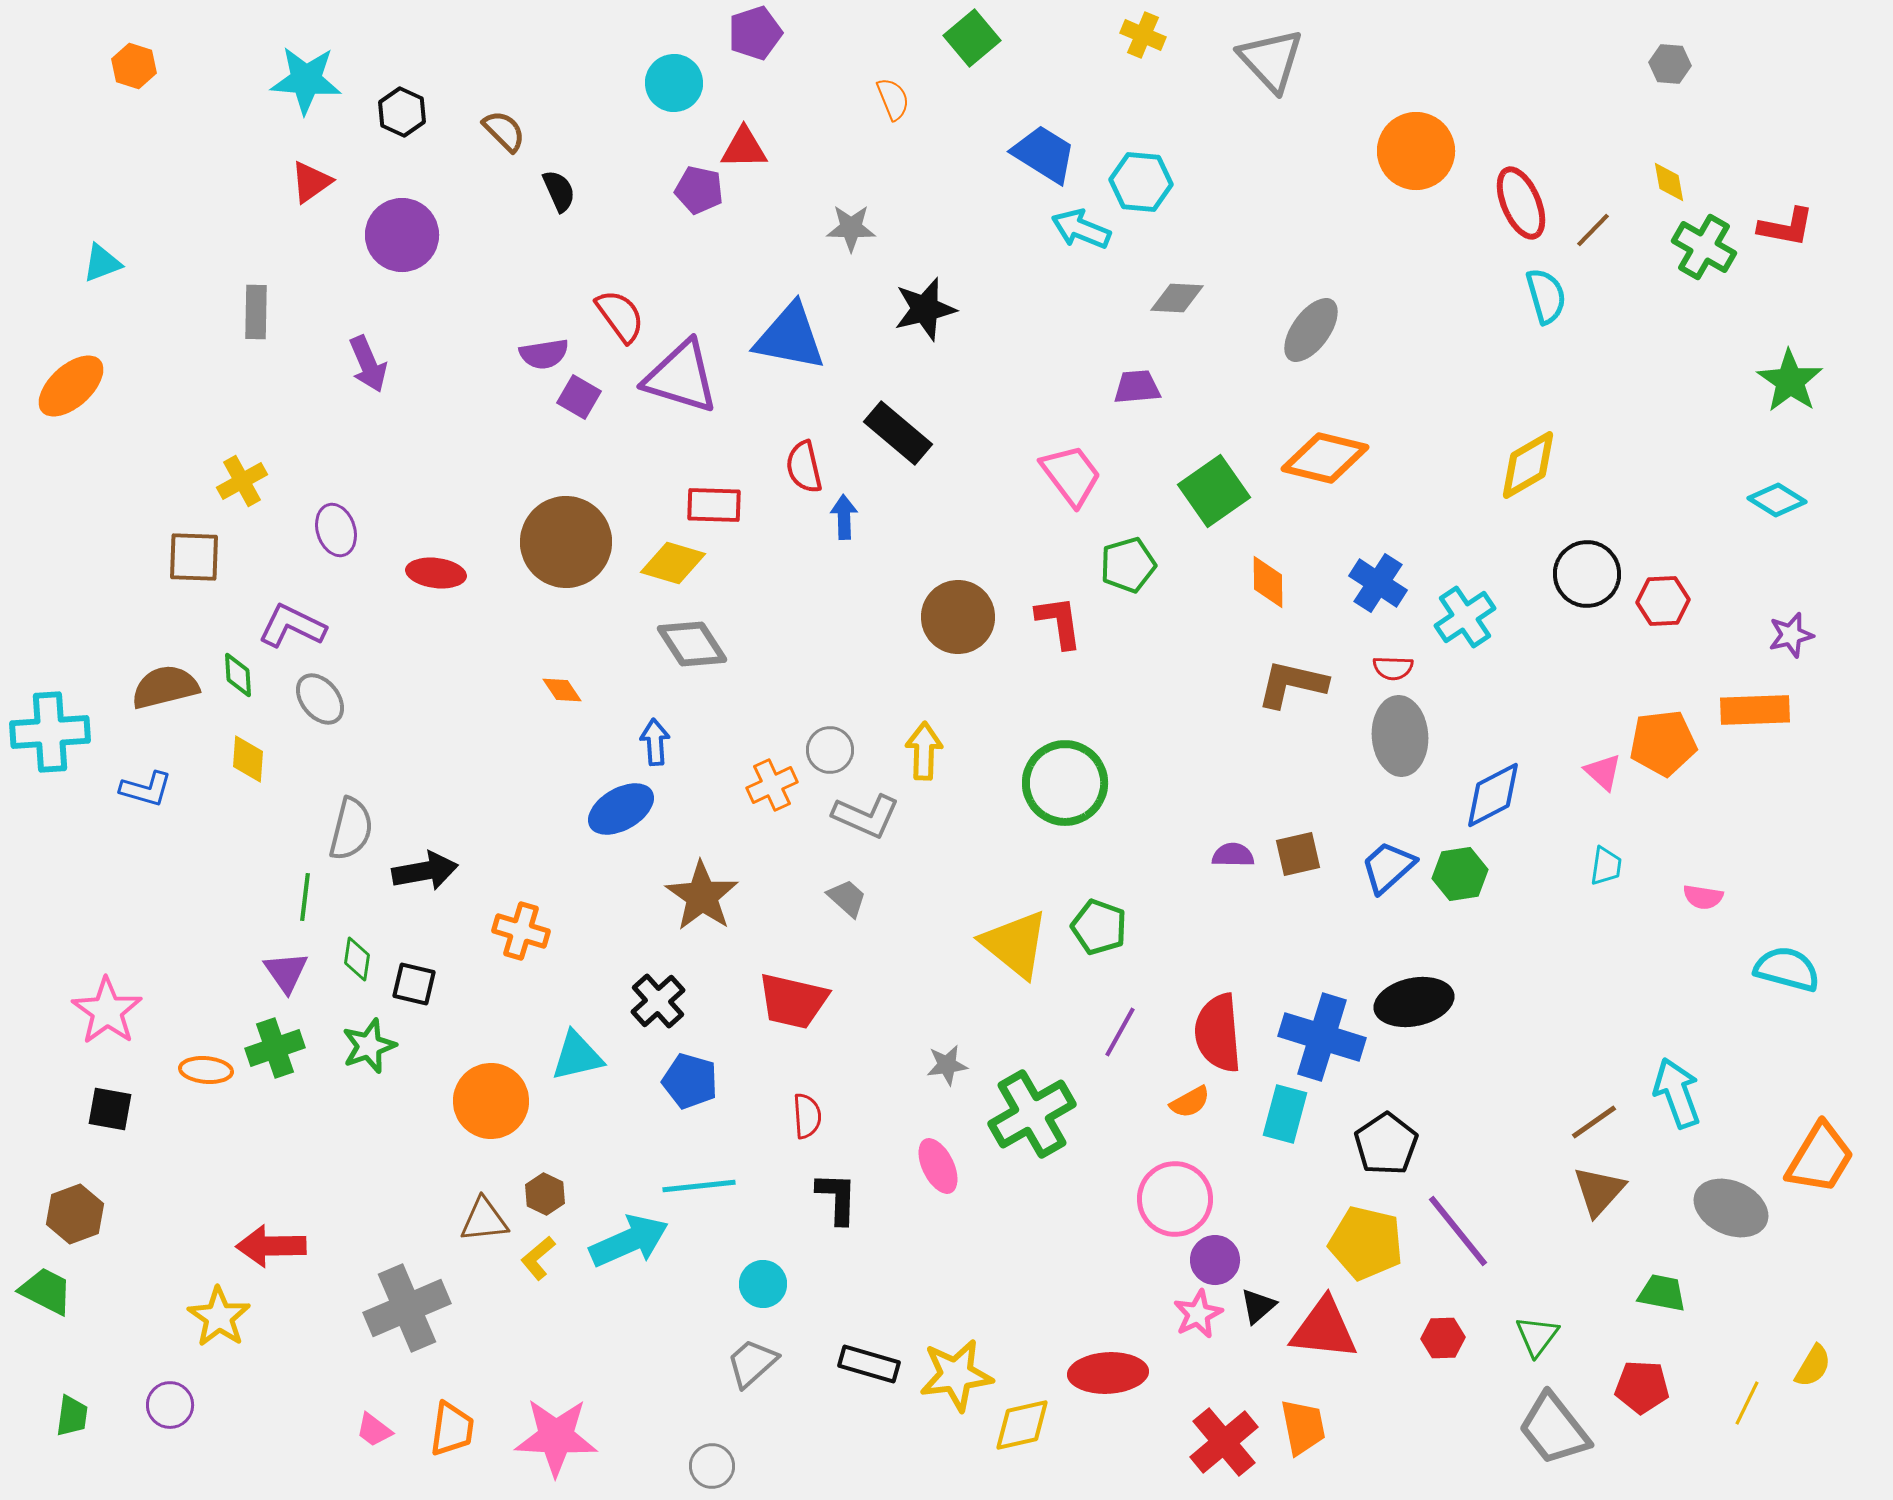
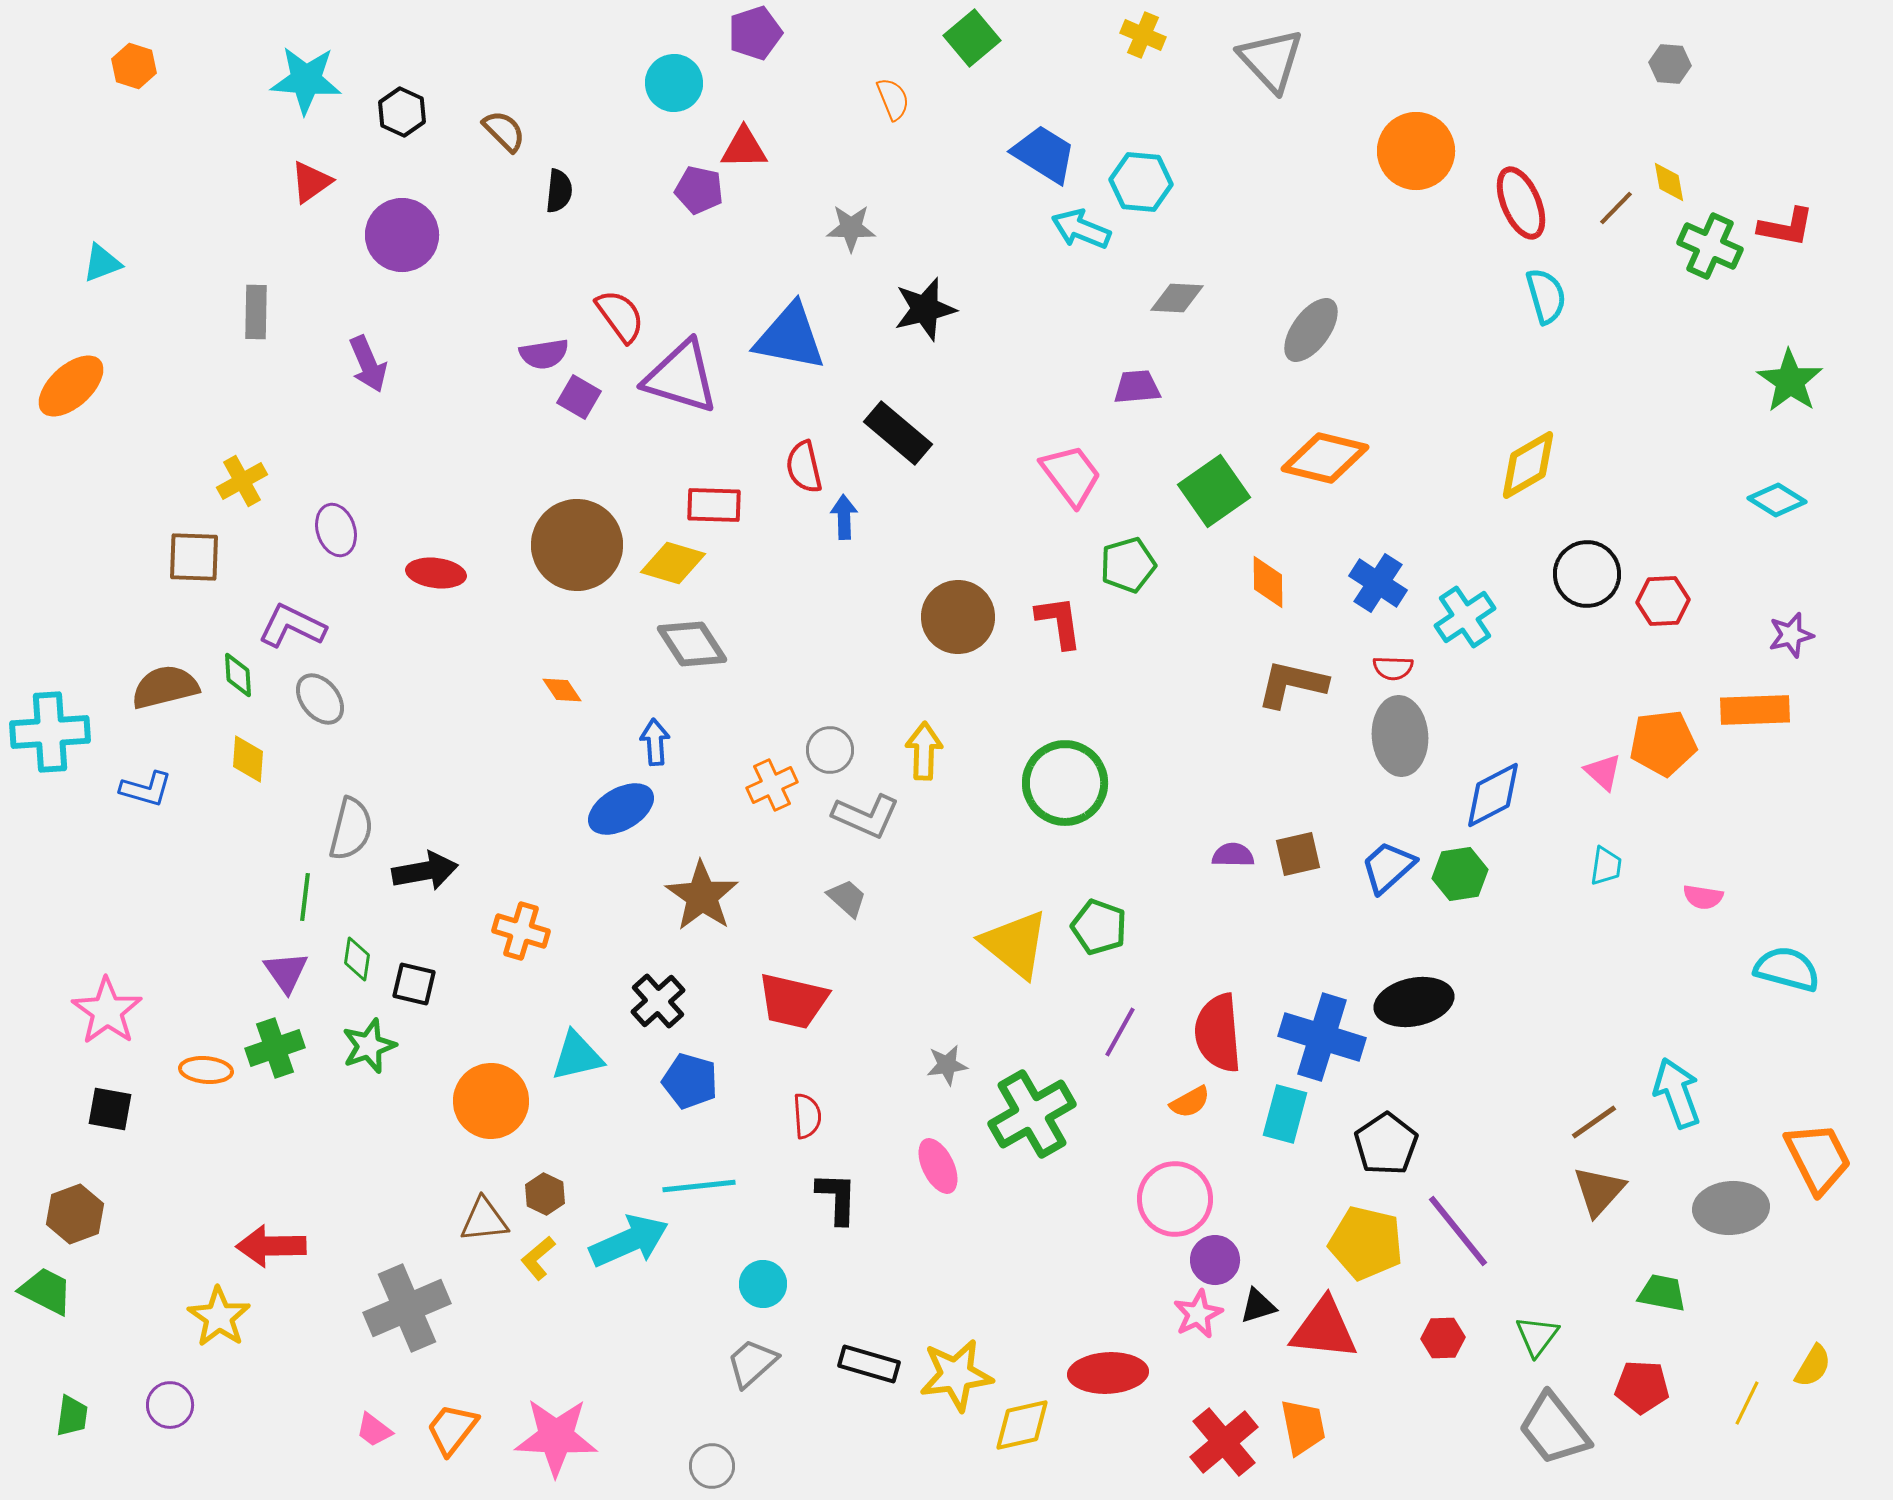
black semicircle at (559, 191): rotated 30 degrees clockwise
brown line at (1593, 230): moved 23 px right, 22 px up
green cross at (1704, 247): moved 6 px right, 1 px up; rotated 6 degrees counterclockwise
brown circle at (566, 542): moved 11 px right, 3 px down
orange trapezoid at (1820, 1158): moved 2 px left; rotated 58 degrees counterclockwise
gray ellipse at (1731, 1208): rotated 28 degrees counterclockwise
black triangle at (1258, 1306): rotated 24 degrees clockwise
orange trapezoid at (452, 1429): rotated 150 degrees counterclockwise
